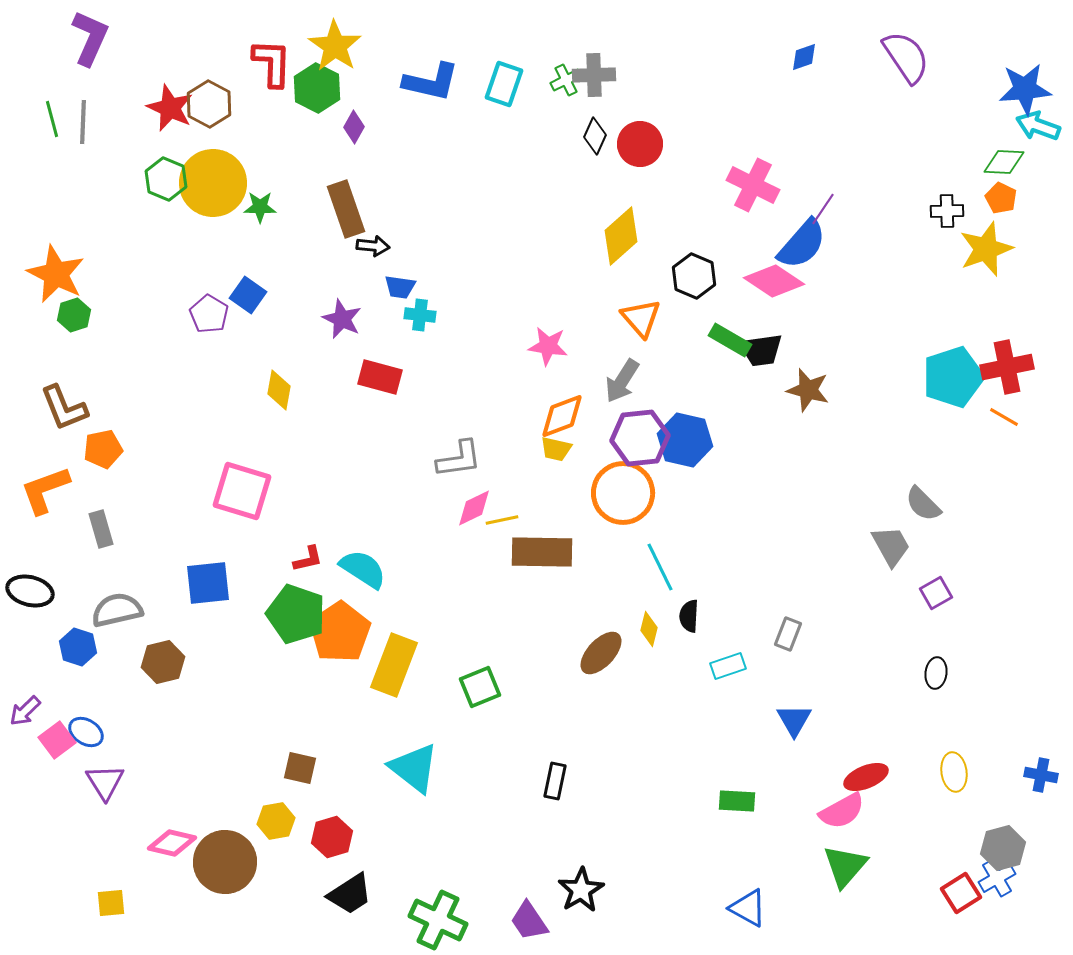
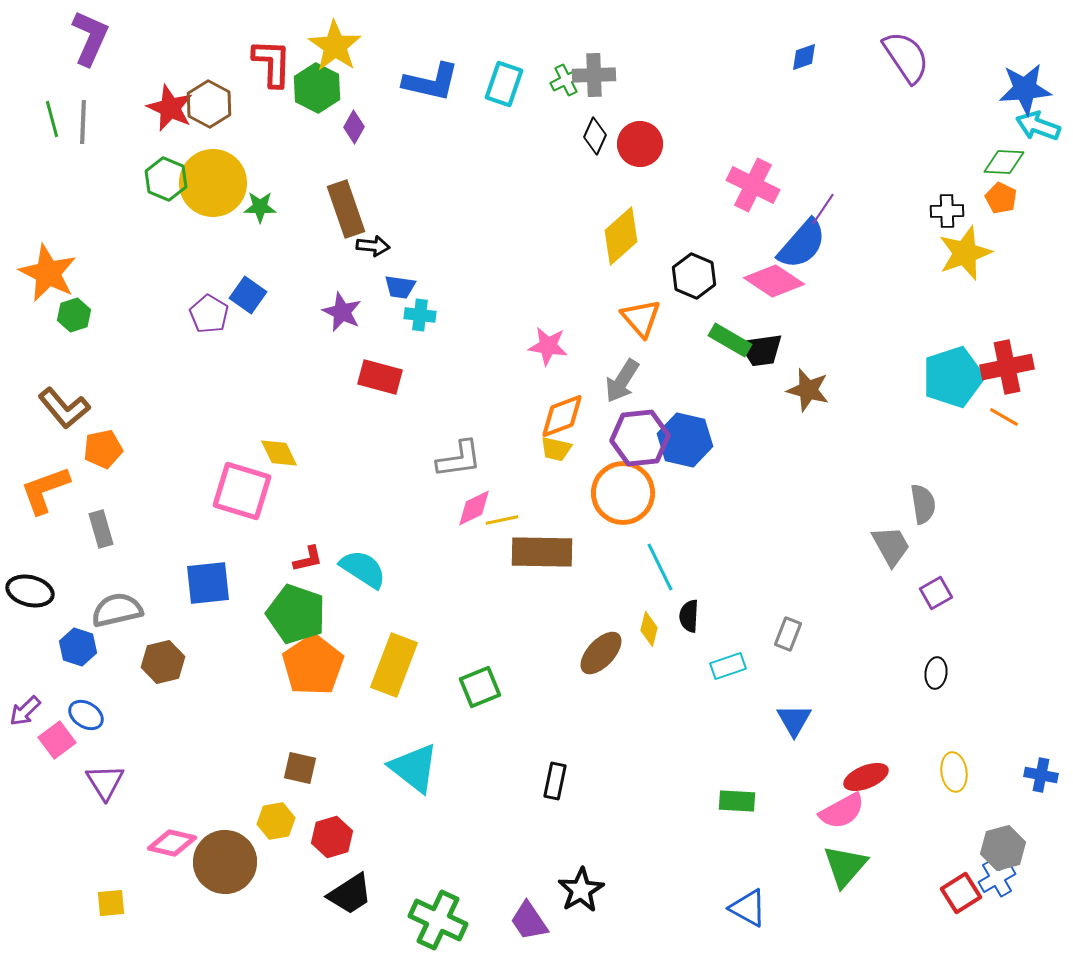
yellow star at (986, 249): moved 21 px left, 4 px down
orange star at (56, 274): moved 8 px left, 1 px up
purple star at (342, 319): moved 7 px up
yellow diamond at (279, 390): moved 63 px down; rotated 36 degrees counterclockwise
brown L-shape at (64, 408): rotated 18 degrees counterclockwise
gray semicircle at (923, 504): rotated 144 degrees counterclockwise
orange pentagon at (340, 632): moved 27 px left, 33 px down
blue ellipse at (86, 732): moved 17 px up
